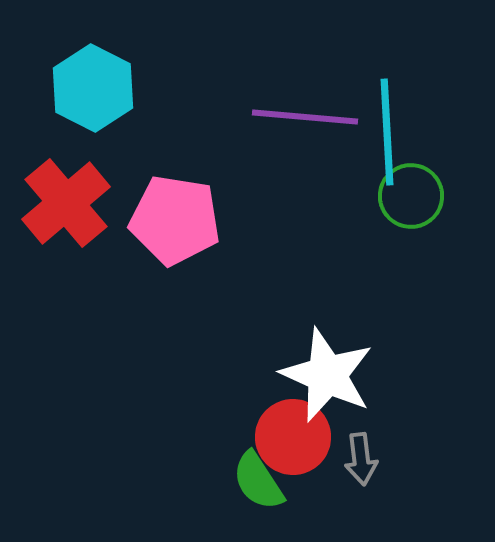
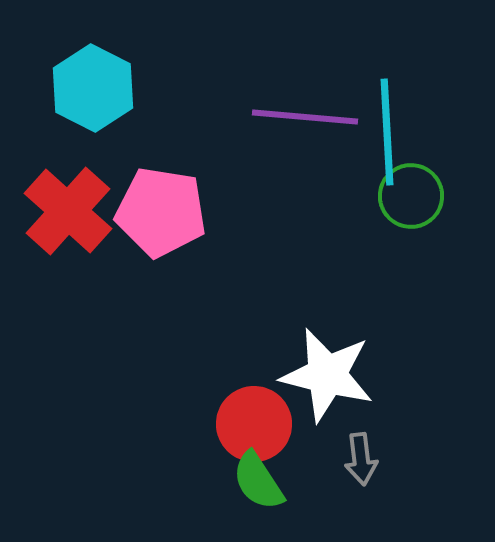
red cross: moved 2 px right, 8 px down; rotated 8 degrees counterclockwise
pink pentagon: moved 14 px left, 8 px up
white star: rotated 10 degrees counterclockwise
red circle: moved 39 px left, 13 px up
